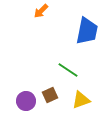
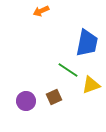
orange arrow: rotated 21 degrees clockwise
blue trapezoid: moved 12 px down
brown square: moved 4 px right, 2 px down
yellow triangle: moved 10 px right, 15 px up
